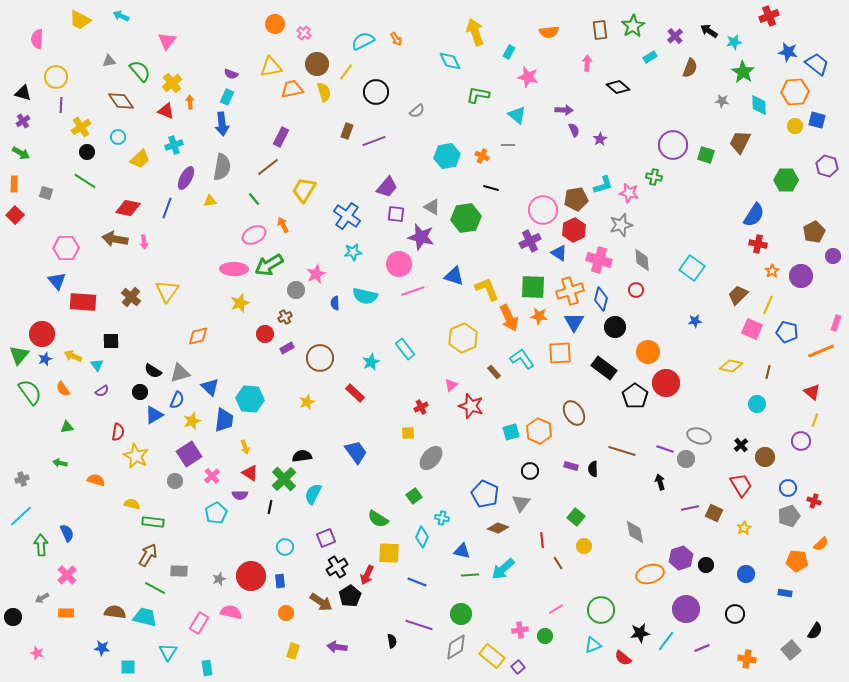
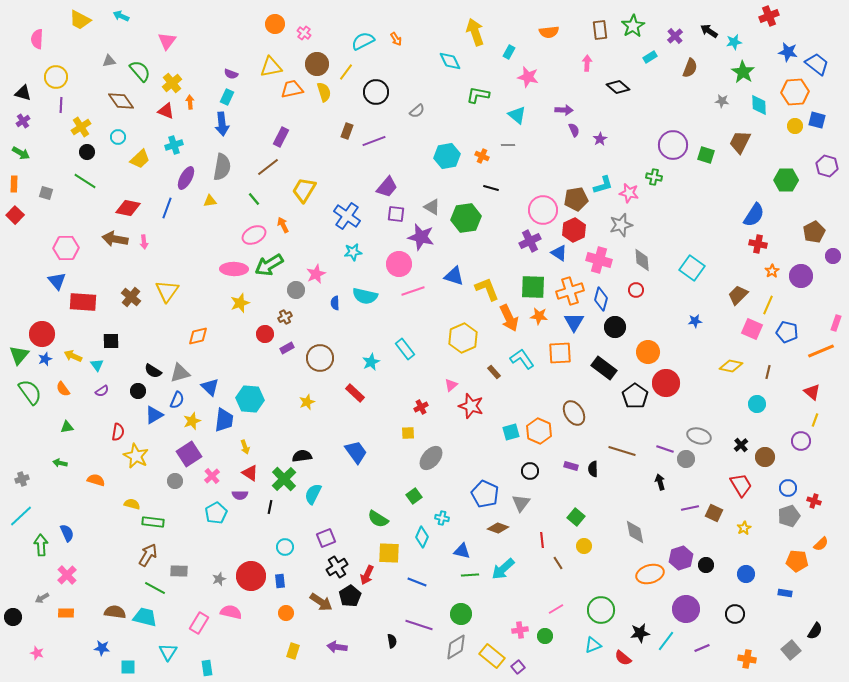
black circle at (140, 392): moved 2 px left, 1 px up
